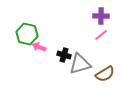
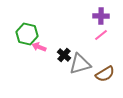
black cross: rotated 24 degrees clockwise
